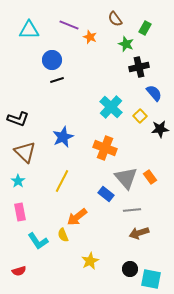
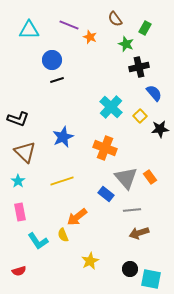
yellow line: rotated 45 degrees clockwise
